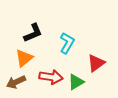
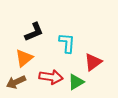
black L-shape: moved 1 px right, 1 px up
cyan L-shape: rotated 25 degrees counterclockwise
red triangle: moved 3 px left, 1 px up
